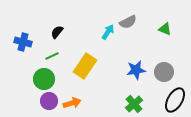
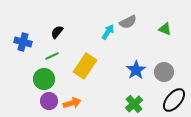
blue star: rotated 24 degrees counterclockwise
black ellipse: moved 1 px left; rotated 10 degrees clockwise
